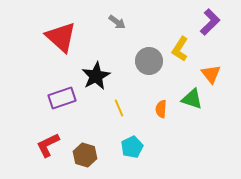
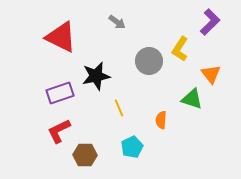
red triangle: rotated 16 degrees counterclockwise
black star: rotated 16 degrees clockwise
purple rectangle: moved 2 px left, 5 px up
orange semicircle: moved 11 px down
red L-shape: moved 11 px right, 14 px up
brown hexagon: rotated 15 degrees counterclockwise
